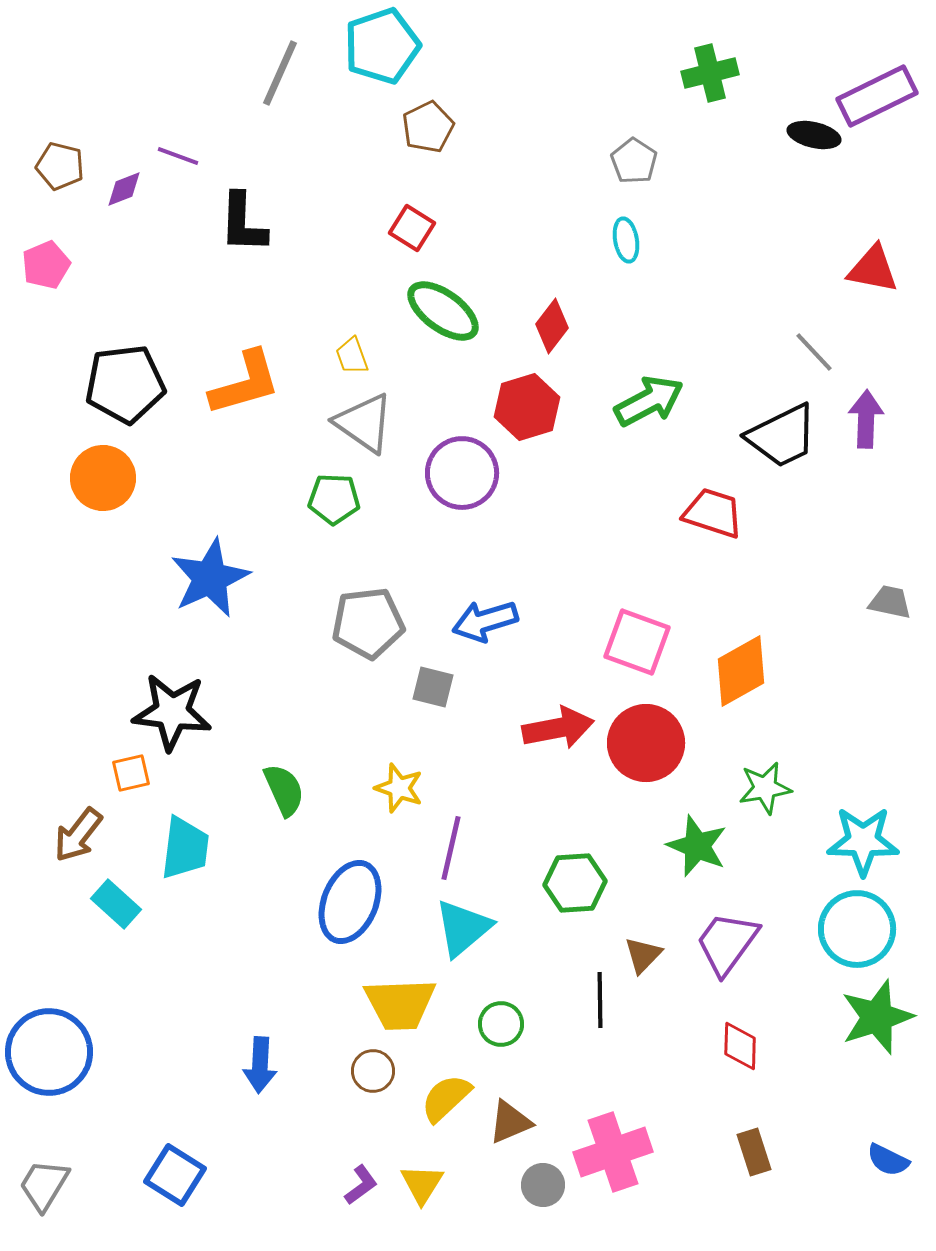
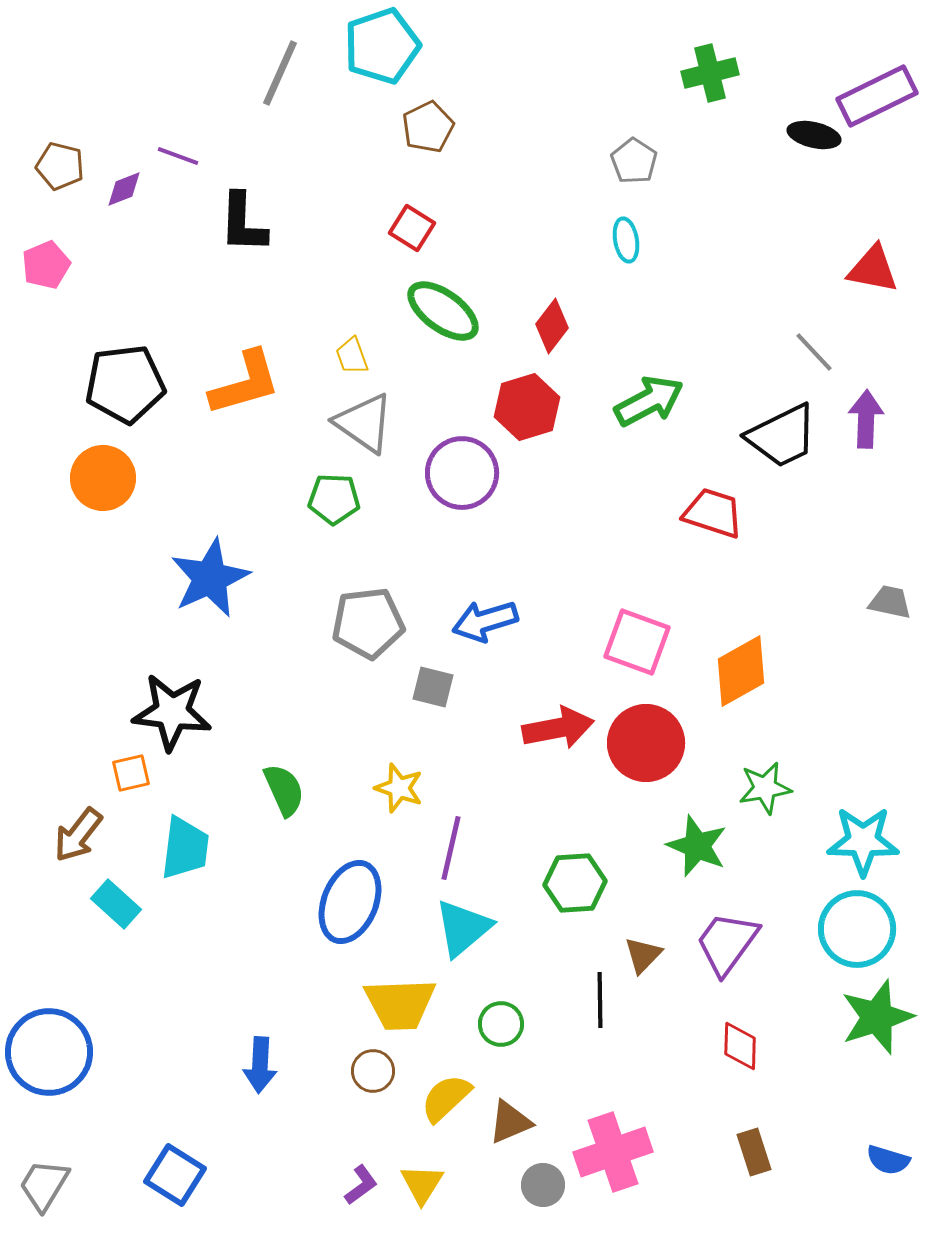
blue semicircle at (888, 1160): rotated 9 degrees counterclockwise
